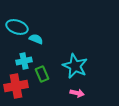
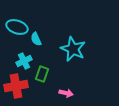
cyan semicircle: rotated 136 degrees counterclockwise
cyan cross: rotated 14 degrees counterclockwise
cyan star: moved 2 px left, 17 px up
green rectangle: rotated 42 degrees clockwise
pink arrow: moved 11 px left
